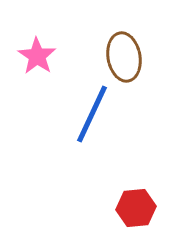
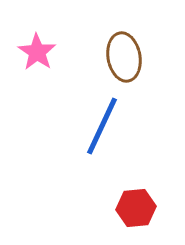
pink star: moved 4 px up
blue line: moved 10 px right, 12 px down
